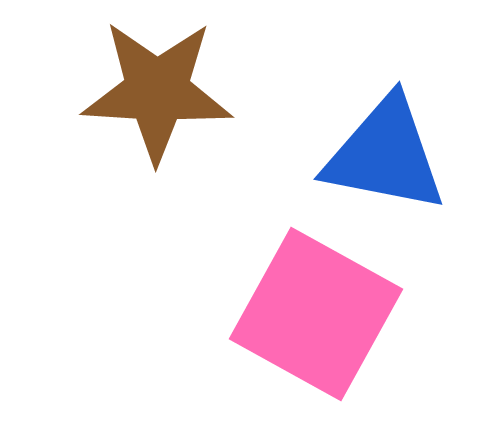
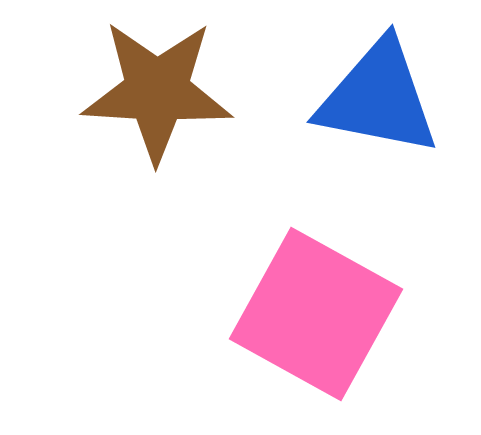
blue triangle: moved 7 px left, 57 px up
